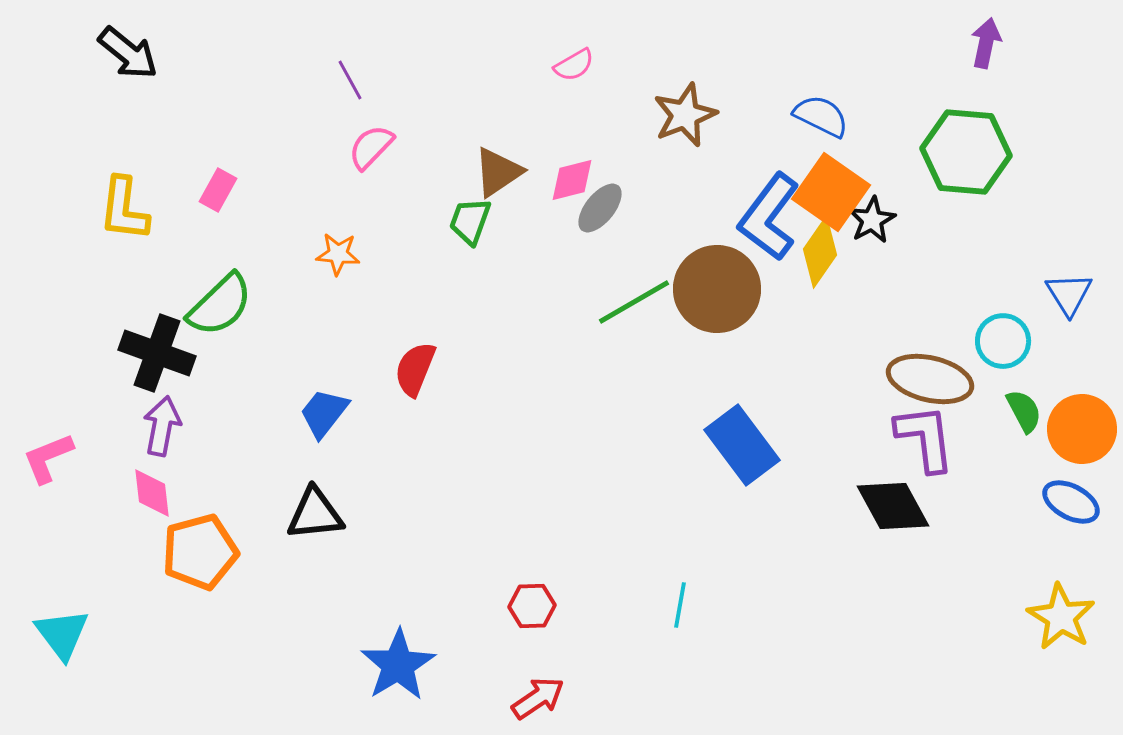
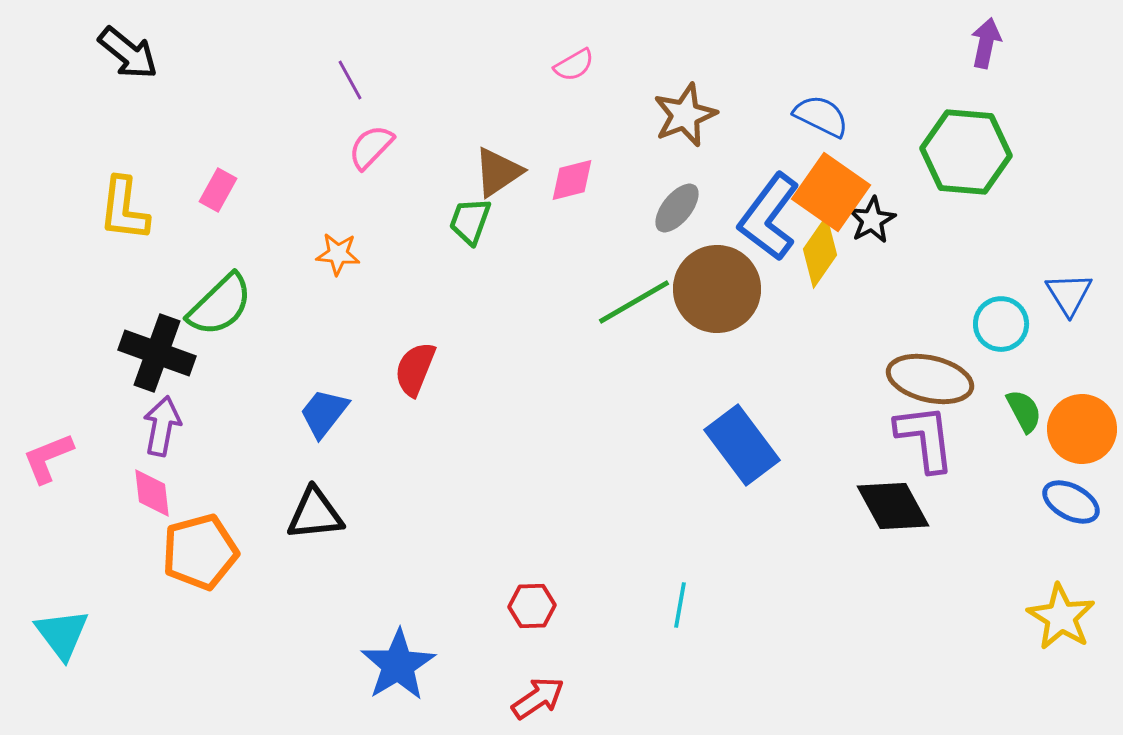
gray ellipse at (600, 208): moved 77 px right
cyan circle at (1003, 341): moved 2 px left, 17 px up
